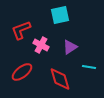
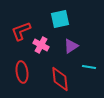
cyan square: moved 4 px down
red L-shape: moved 1 px down
purple triangle: moved 1 px right, 1 px up
red ellipse: rotated 60 degrees counterclockwise
red diamond: rotated 10 degrees clockwise
